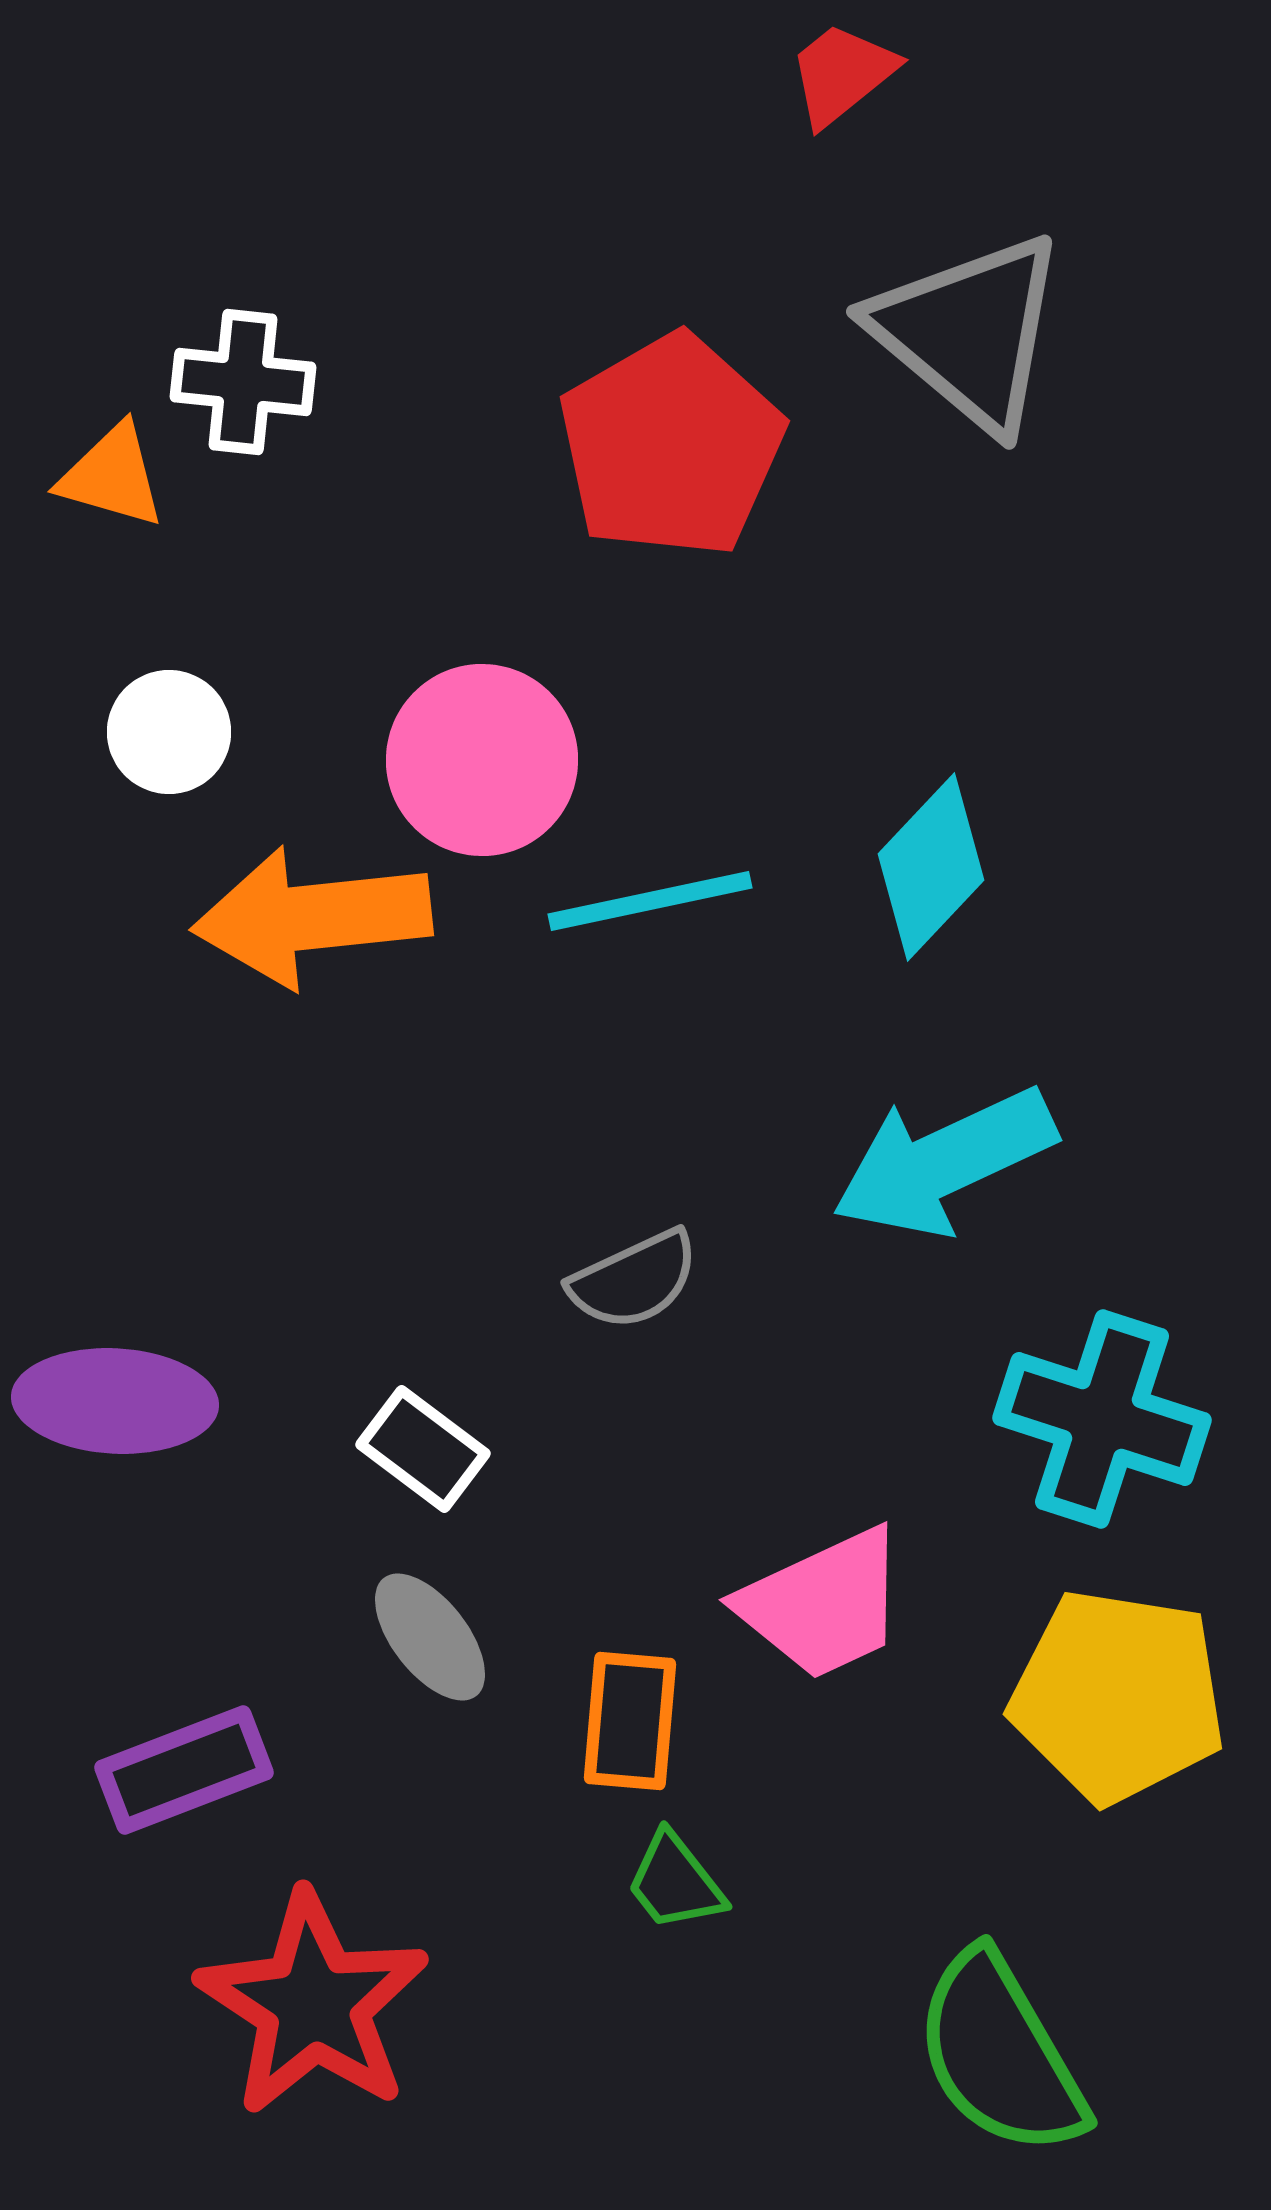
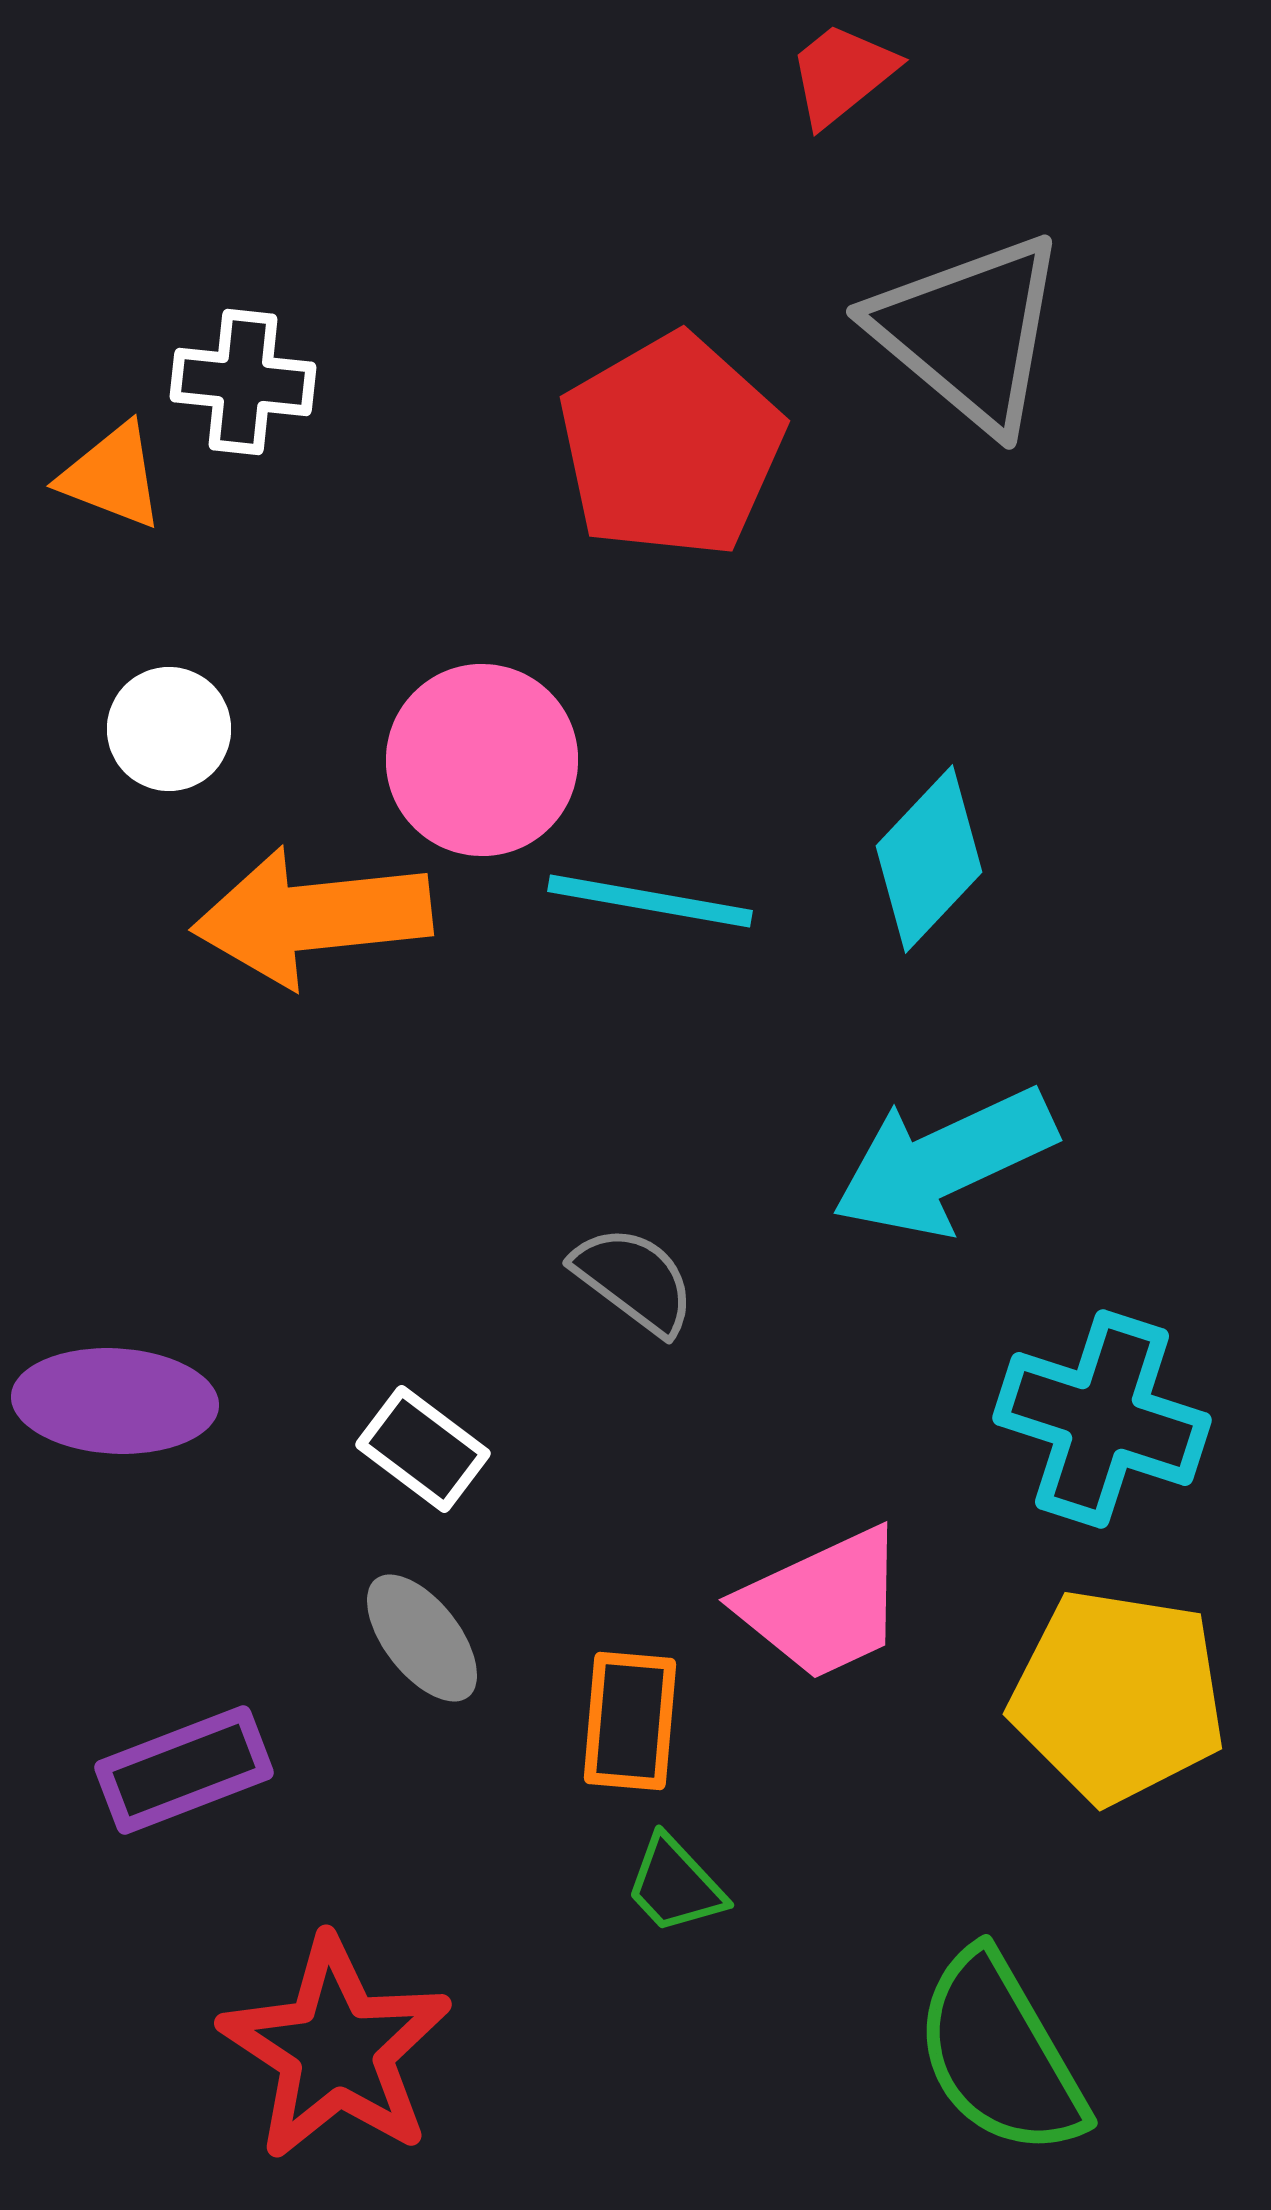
orange triangle: rotated 5 degrees clockwise
white circle: moved 3 px up
cyan diamond: moved 2 px left, 8 px up
cyan line: rotated 22 degrees clockwise
gray semicircle: rotated 118 degrees counterclockwise
gray ellipse: moved 8 px left, 1 px down
green trapezoid: moved 3 px down; rotated 5 degrees counterclockwise
red star: moved 23 px right, 45 px down
